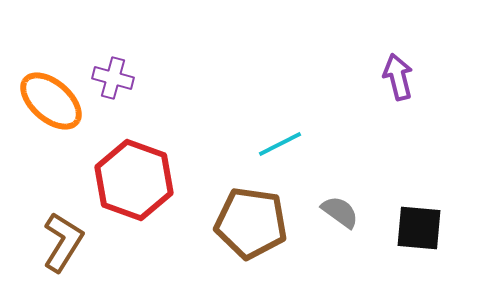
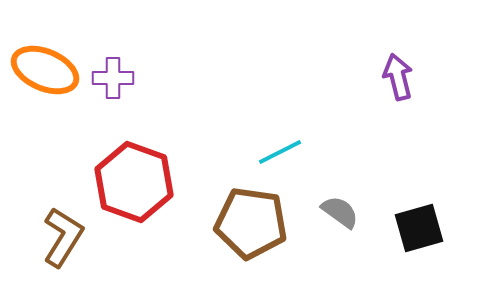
purple cross: rotated 15 degrees counterclockwise
orange ellipse: moved 6 px left, 31 px up; rotated 18 degrees counterclockwise
cyan line: moved 8 px down
red hexagon: moved 2 px down
black square: rotated 21 degrees counterclockwise
brown L-shape: moved 5 px up
